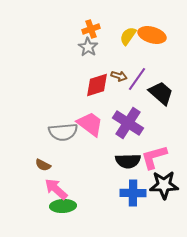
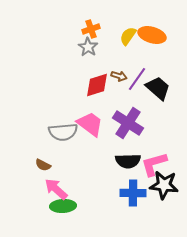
black trapezoid: moved 3 px left, 5 px up
pink L-shape: moved 7 px down
black star: rotated 8 degrees clockwise
